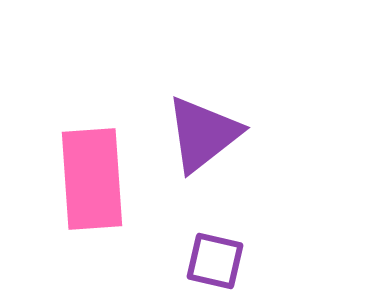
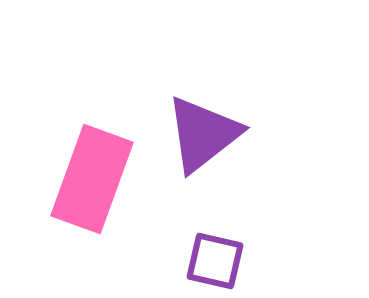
pink rectangle: rotated 24 degrees clockwise
